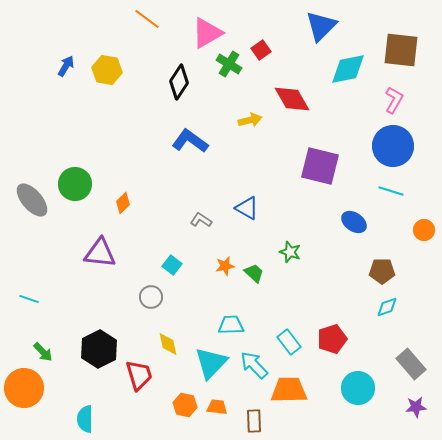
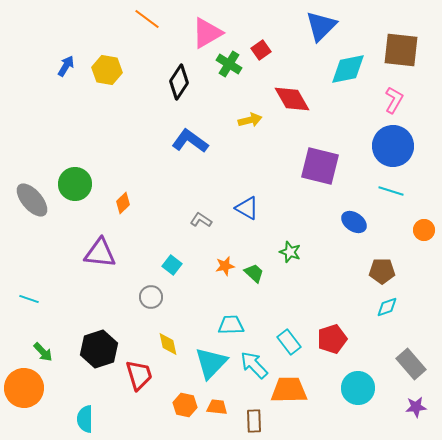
black hexagon at (99, 349): rotated 9 degrees clockwise
